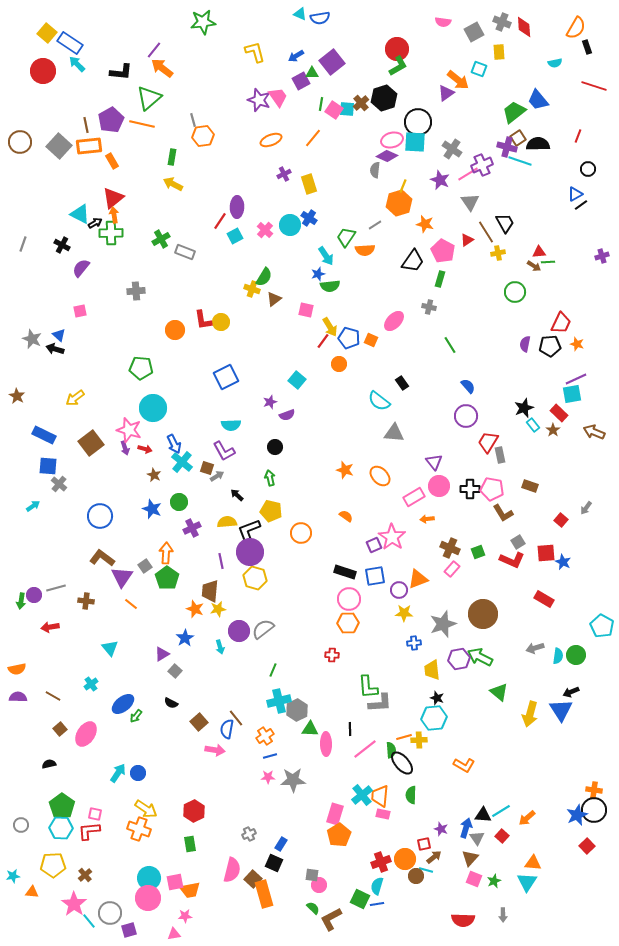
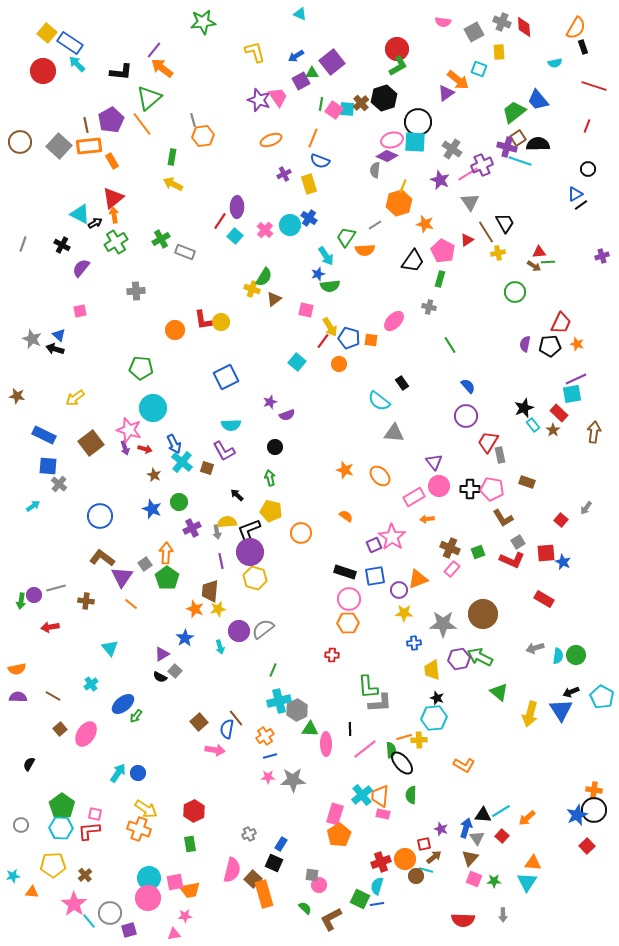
blue semicircle at (320, 18): moved 143 px down; rotated 30 degrees clockwise
black rectangle at (587, 47): moved 4 px left
orange line at (142, 124): rotated 40 degrees clockwise
red line at (578, 136): moved 9 px right, 10 px up
orange line at (313, 138): rotated 18 degrees counterclockwise
green cross at (111, 233): moved 5 px right, 9 px down; rotated 30 degrees counterclockwise
cyan square at (235, 236): rotated 21 degrees counterclockwise
orange square at (371, 340): rotated 16 degrees counterclockwise
cyan square at (297, 380): moved 18 px up
brown star at (17, 396): rotated 21 degrees counterclockwise
brown arrow at (594, 432): rotated 75 degrees clockwise
gray arrow at (217, 476): moved 56 px down; rotated 112 degrees clockwise
brown rectangle at (530, 486): moved 3 px left, 4 px up
brown L-shape at (503, 513): moved 5 px down
gray square at (145, 566): moved 2 px up
gray star at (443, 624): rotated 20 degrees clockwise
cyan pentagon at (602, 626): moved 71 px down
black semicircle at (171, 703): moved 11 px left, 26 px up
black semicircle at (49, 764): moved 20 px left; rotated 48 degrees counterclockwise
green star at (494, 881): rotated 24 degrees clockwise
green semicircle at (313, 908): moved 8 px left
